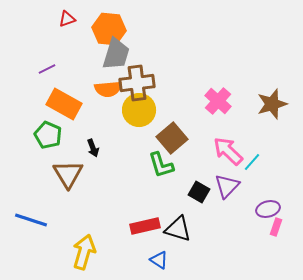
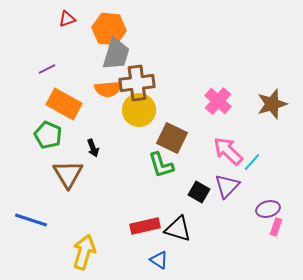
brown square: rotated 24 degrees counterclockwise
